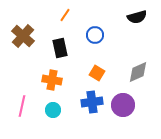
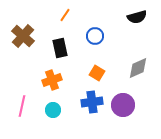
blue circle: moved 1 px down
gray diamond: moved 4 px up
orange cross: rotated 30 degrees counterclockwise
